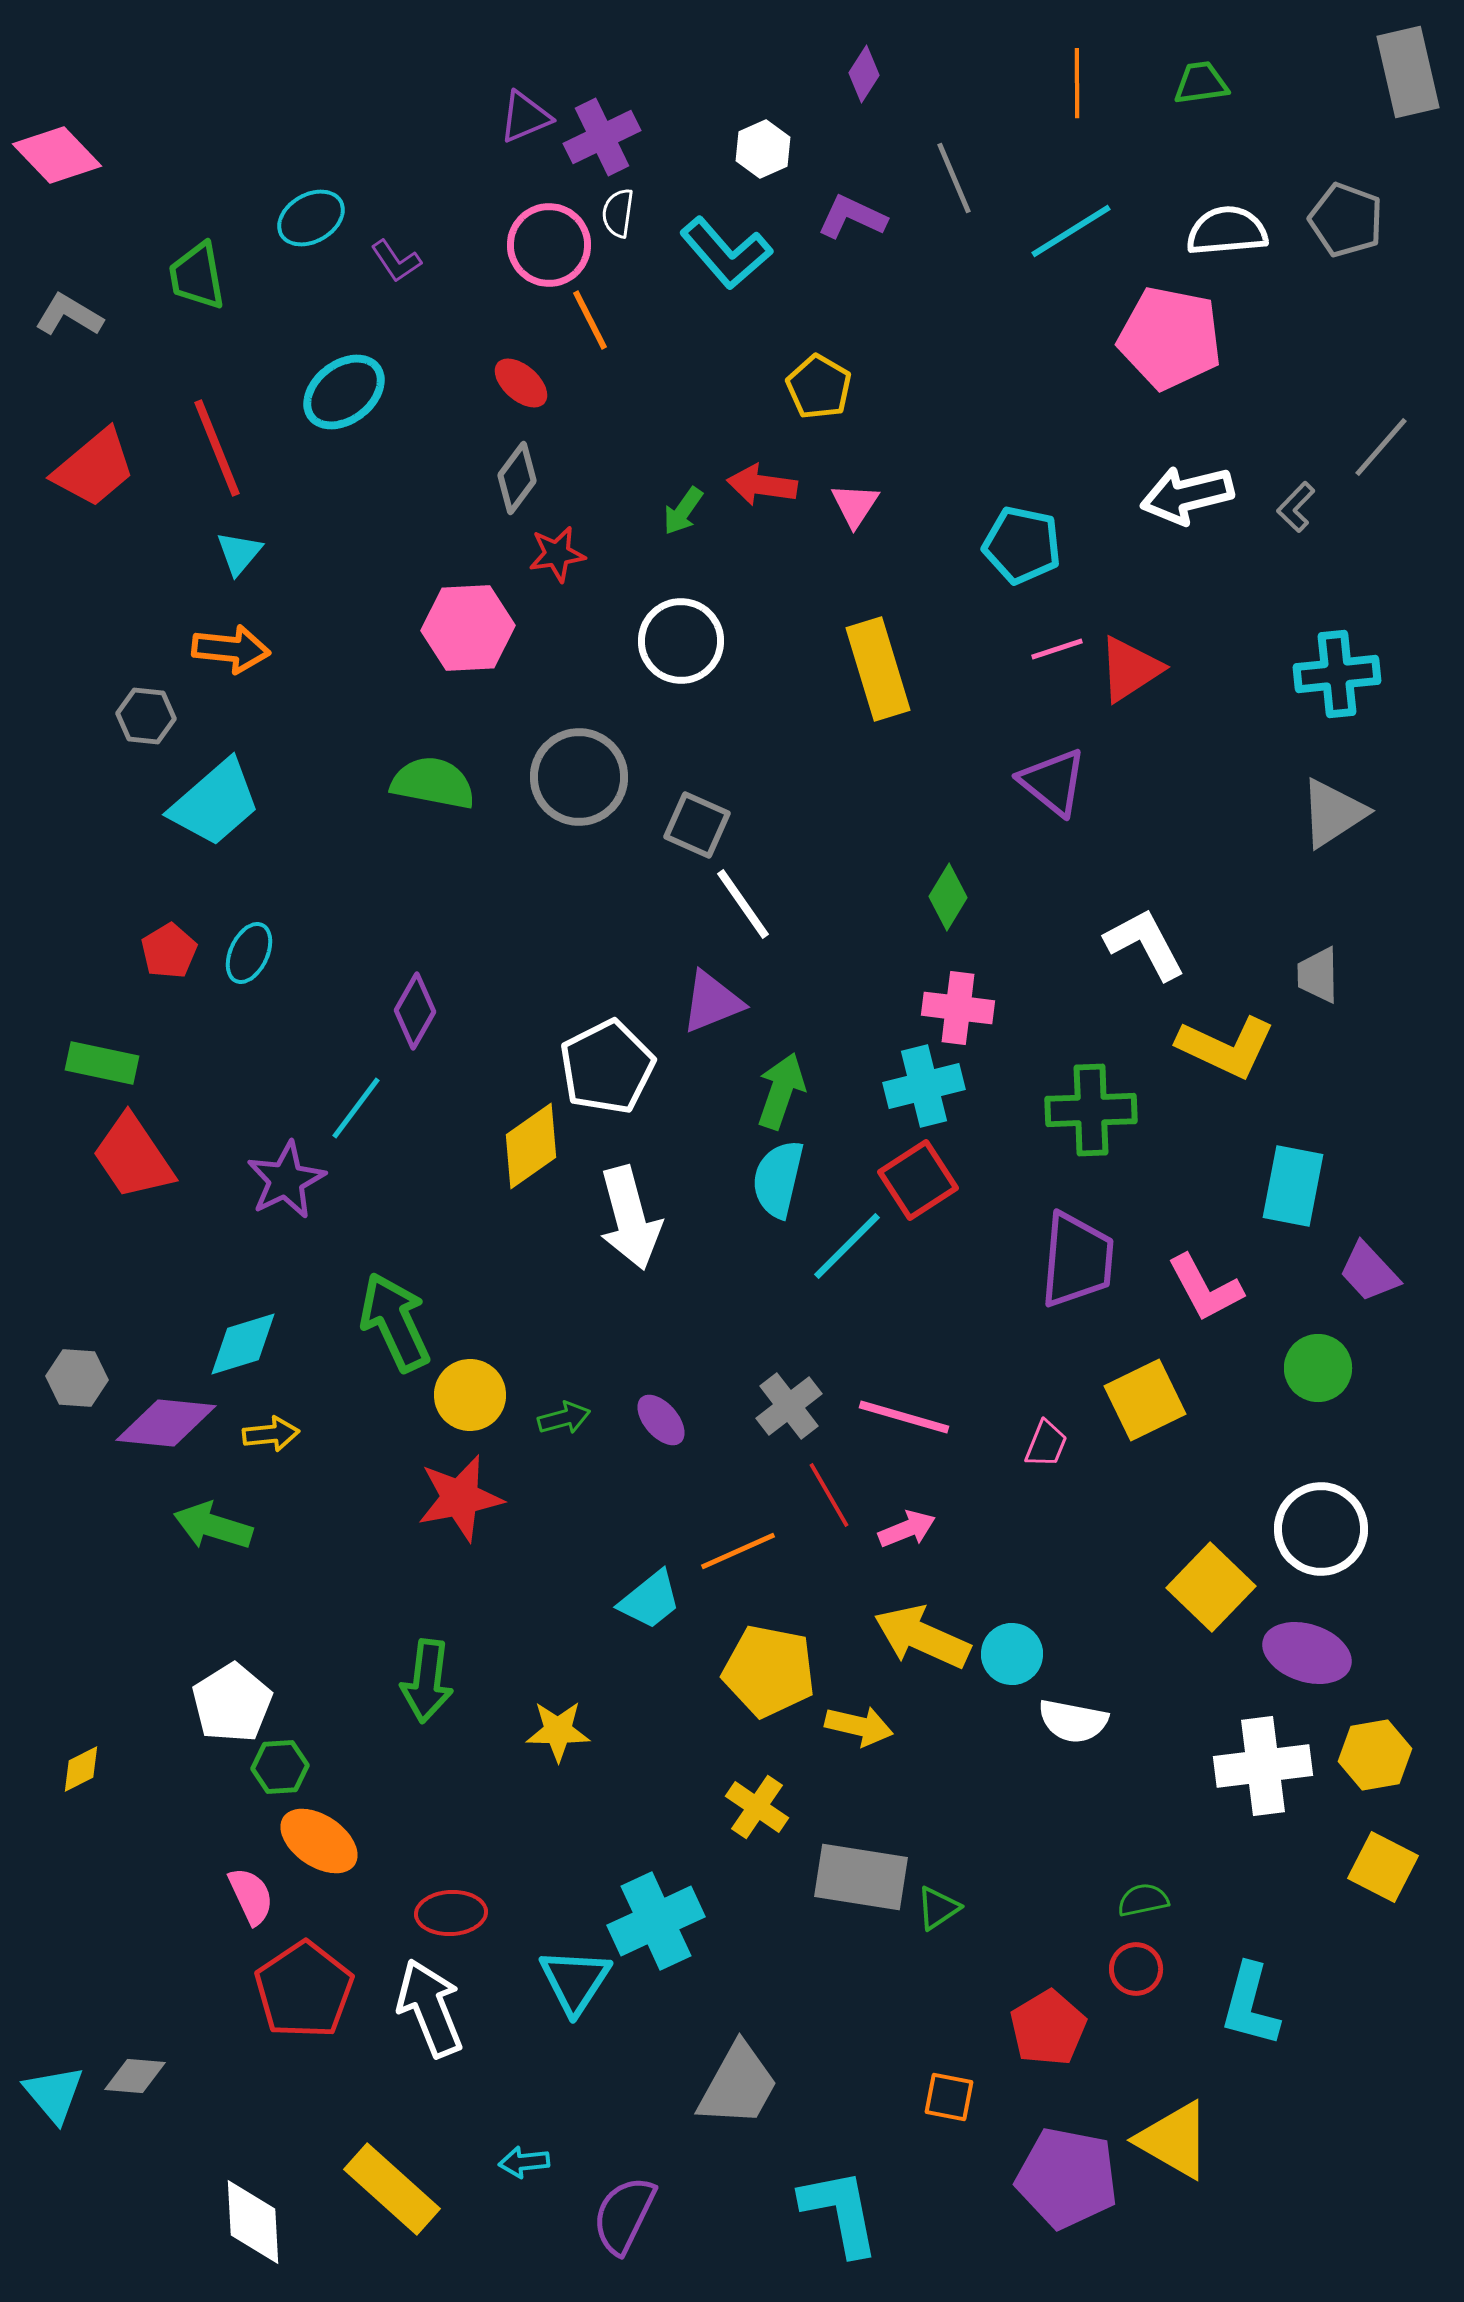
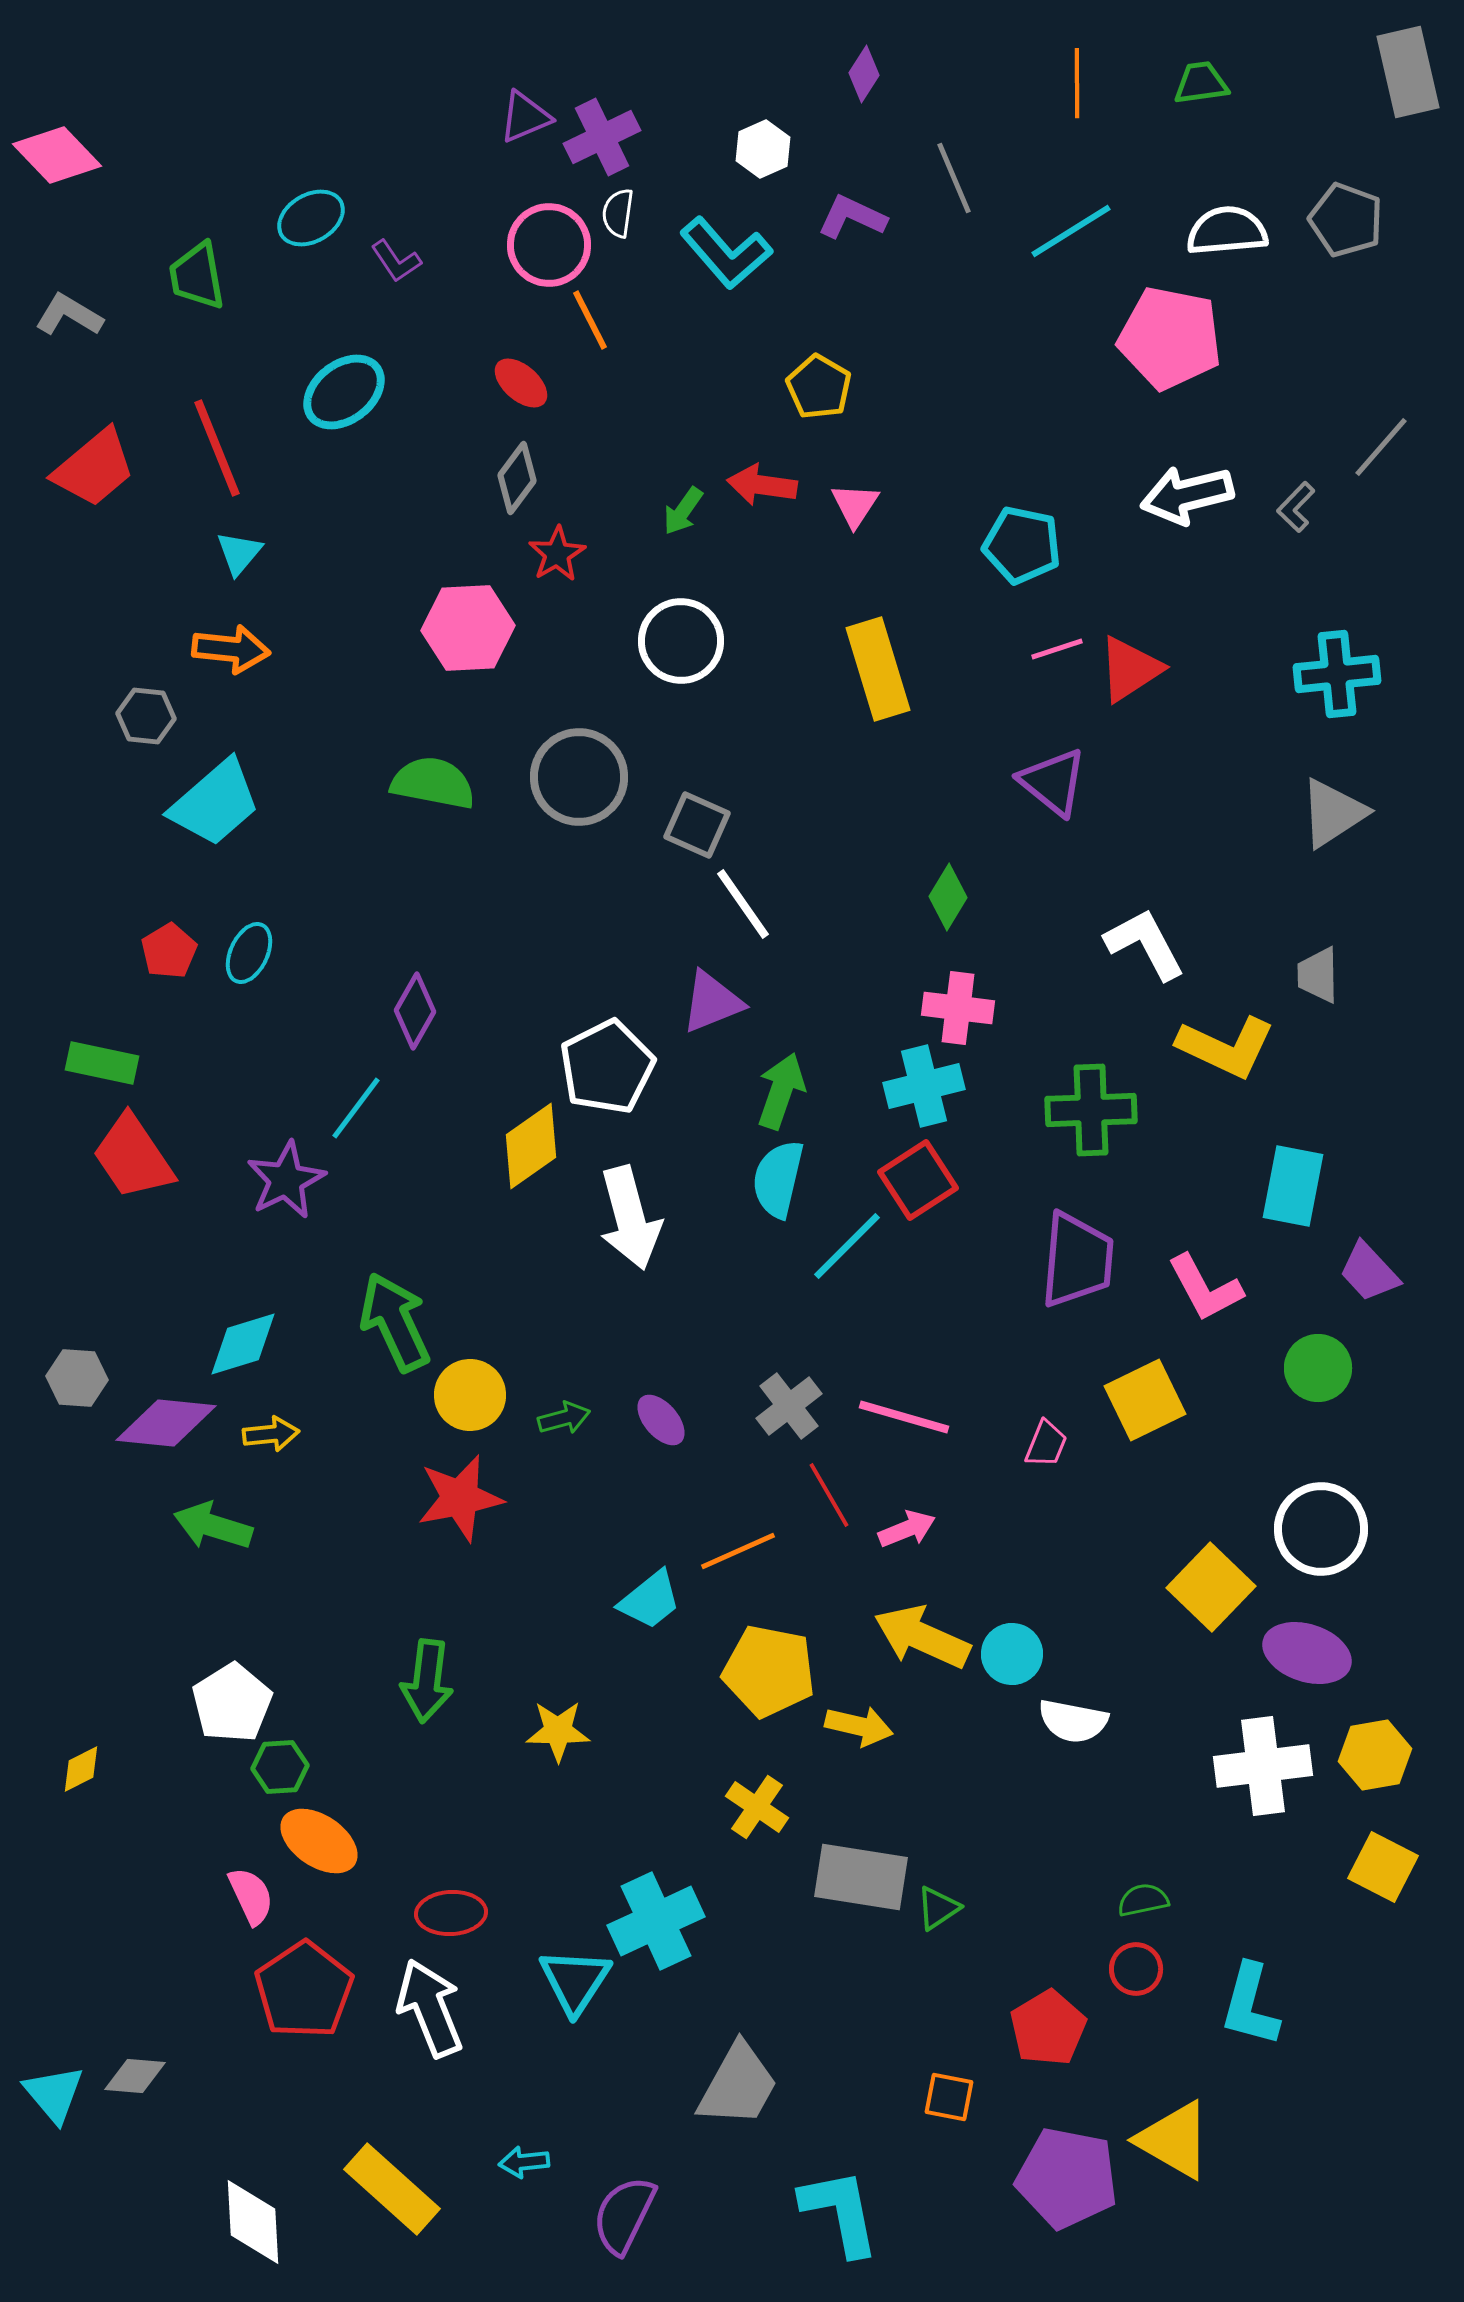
red star at (557, 554): rotated 22 degrees counterclockwise
